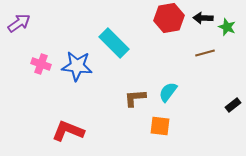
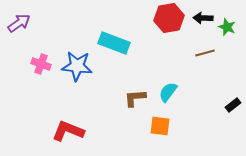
cyan rectangle: rotated 24 degrees counterclockwise
